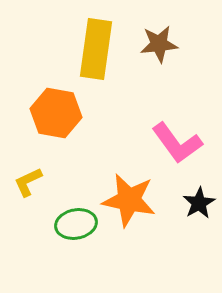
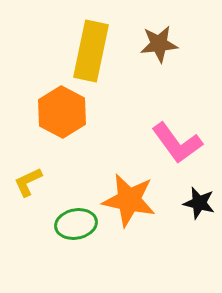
yellow rectangle: moved 5 px left, 2 px down; rotated 4 degrees clockwise
orange hexagon: moved 6 px right, 1 px up; rotated 18 degrees clockwise
black star: rotated 28 degrees counterclockwise
